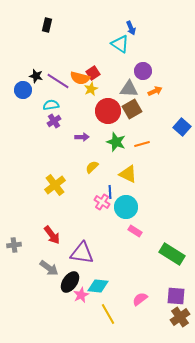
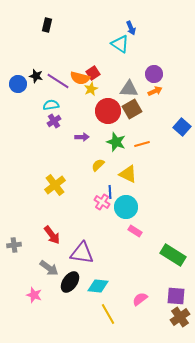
purple circle: moved 11 px right, 3 px down
blue circle: moved 5 px left, 6 px up
yellow semicircle: moved 6 px right, 2 px up
green rectangle: moved 1 px right, 1 px down
pink star: moved 47 px left; rotated 28 degrees counterclockwise
